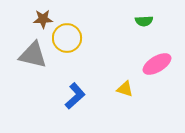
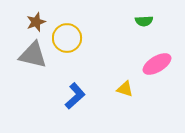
brown star: moved 7 px left, 3 px down; rotated 18 degrees counterclockwise
